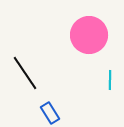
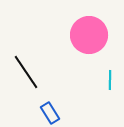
black line: moved 1 px right, 1 px up
